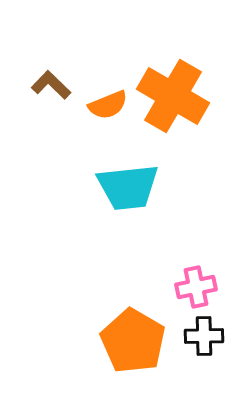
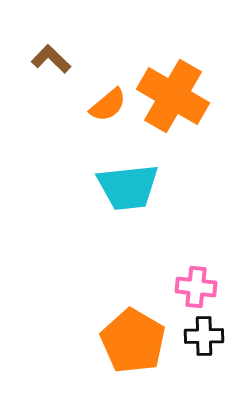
brown L-shape: moved 26 px up
orange semicircle: rotated 18 degrees counterclockwise
pink cross: rotated 18 degrees clockwise
